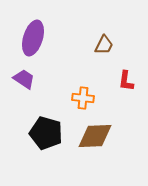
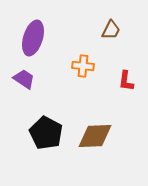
brown trapezoid: moved 7 px right, 15 px up
orange cross: moved 32 px up
black pentagon: rotated 12 degrees clockwise
